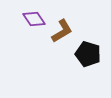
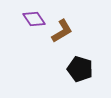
black pentagon: moved 8 px left, 15 px down
